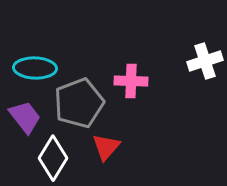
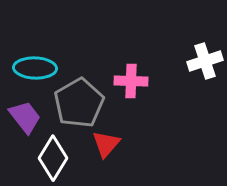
gray pentagon: rotated 9 degrees counterclockwise
red triangle: moved 3 px up
